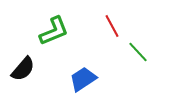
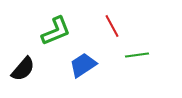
green L-shape: moved 2 px right
green line: moved 1 px left, 3 px down; rotated 55 degrees counterclockwise
blue trapezoid: moved 14 px up
